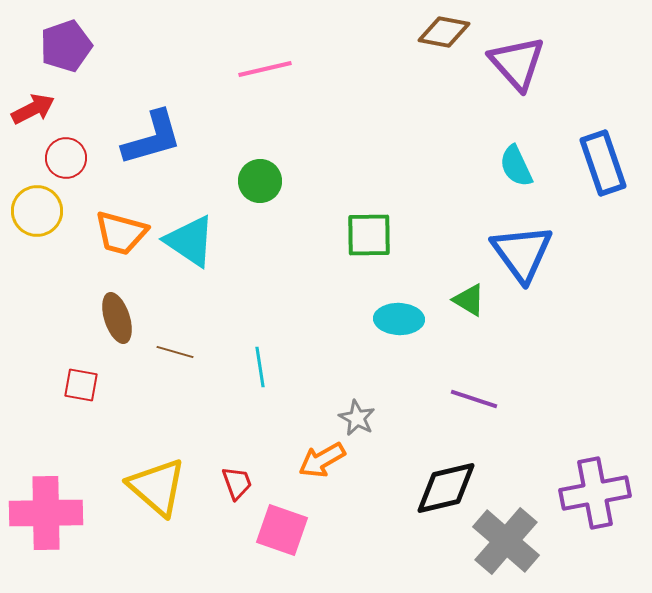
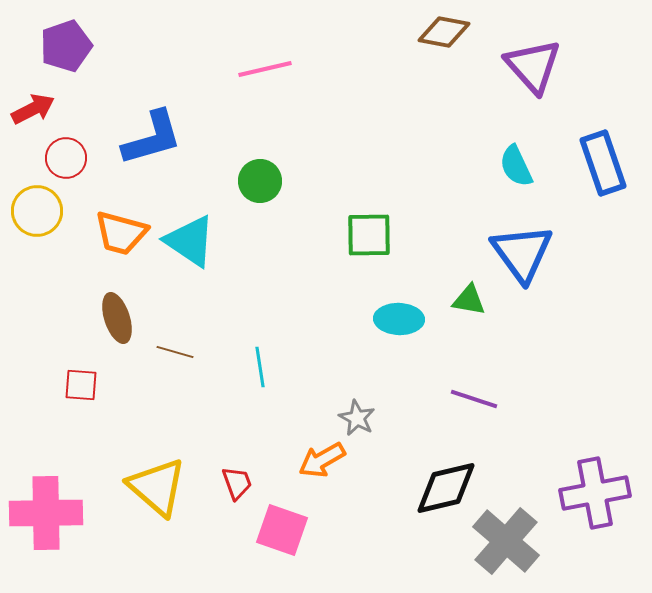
purple triangle: moved 16 px right, 3 px down
green triangle: rotated 21 degrees counterclockwise
red square: rotated 6 degrees counterclockwise
